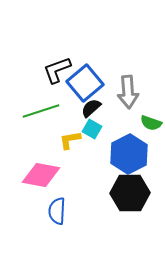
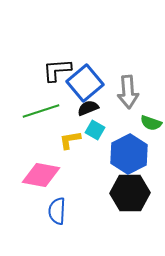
black L-shape: rotated 16 degrees clockwise
black semicircle: moved 3 px left; rotated 20 degrees clockwise
cyan square: moved 3 px right, 1 px down
